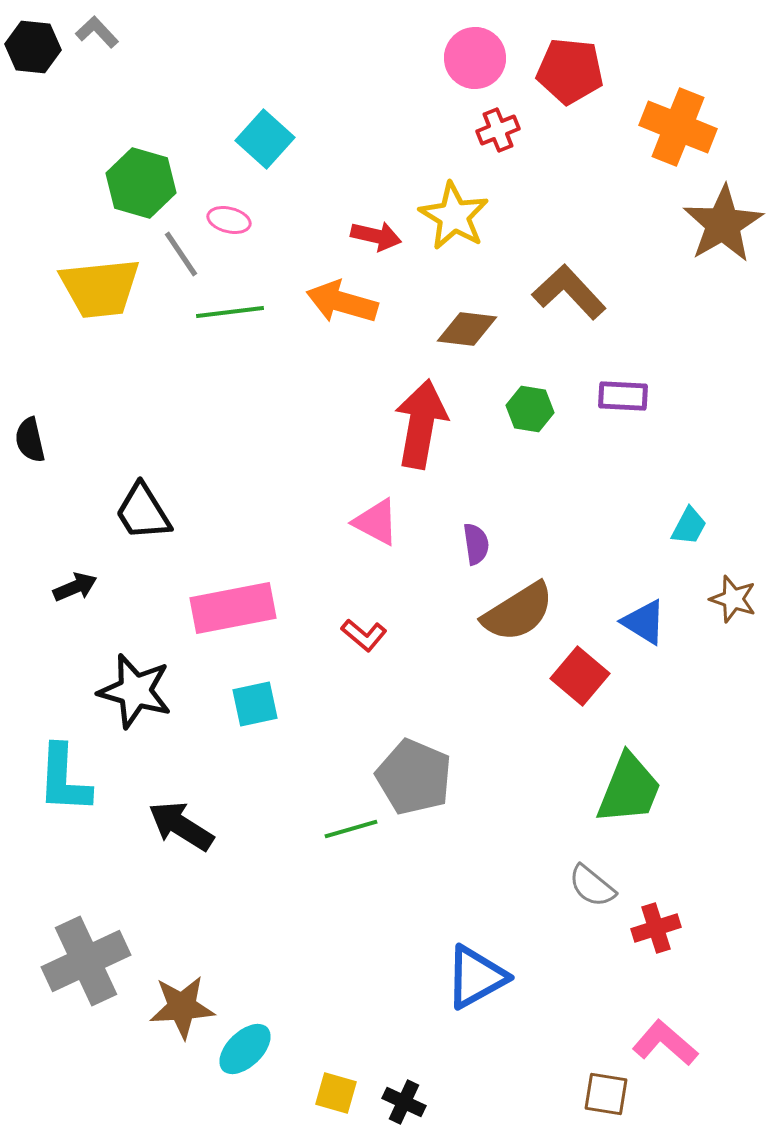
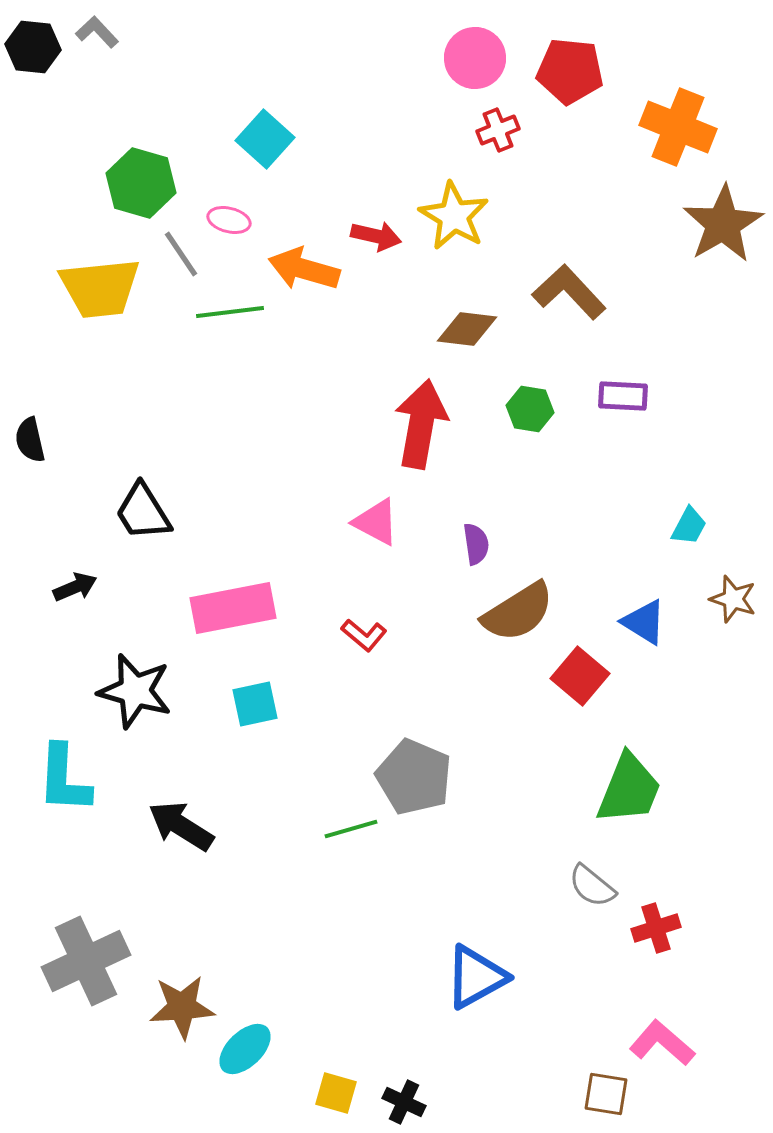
orange arrow at (342, 302): moved 38 px left, 33 px up
pink L-shape at (665, 1043): moved 3 px left
